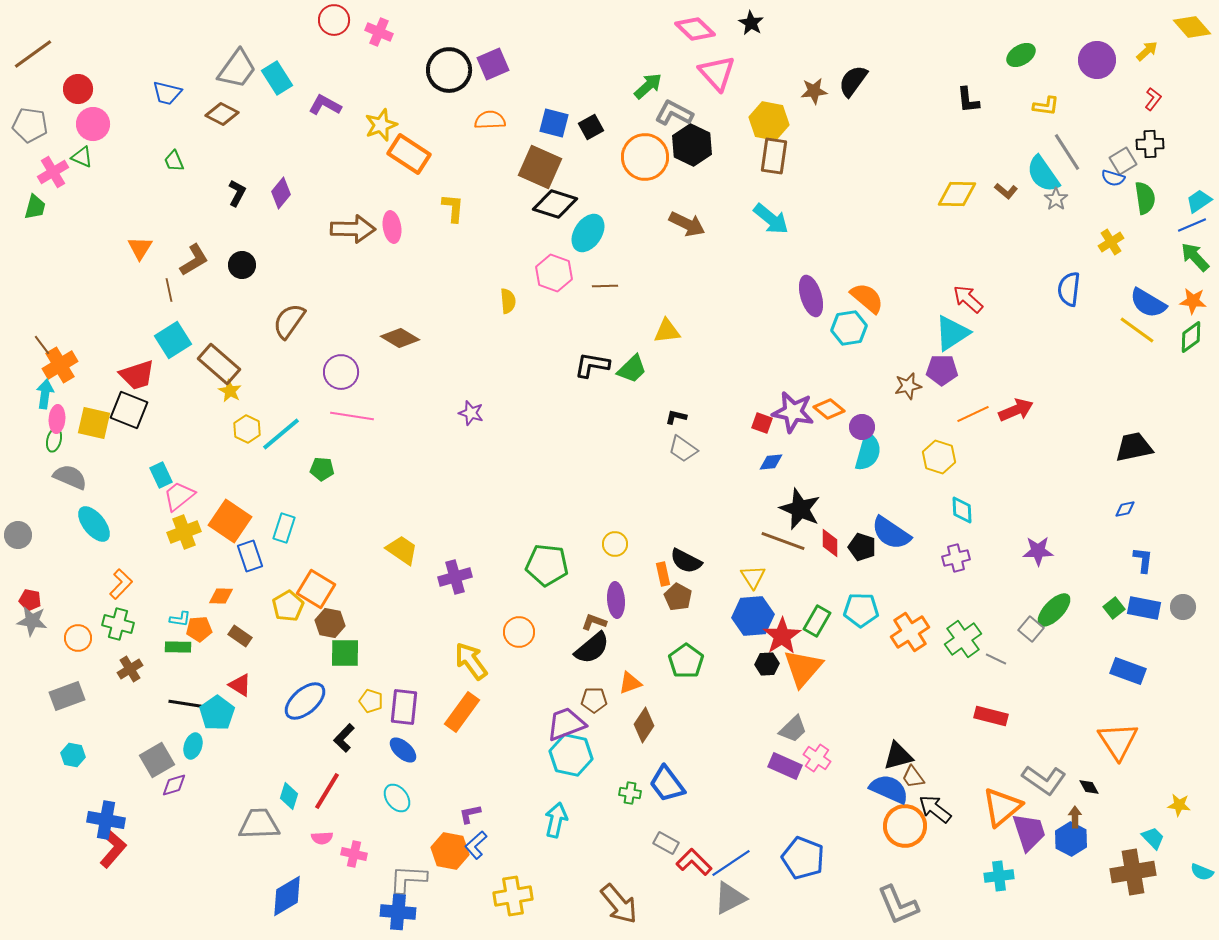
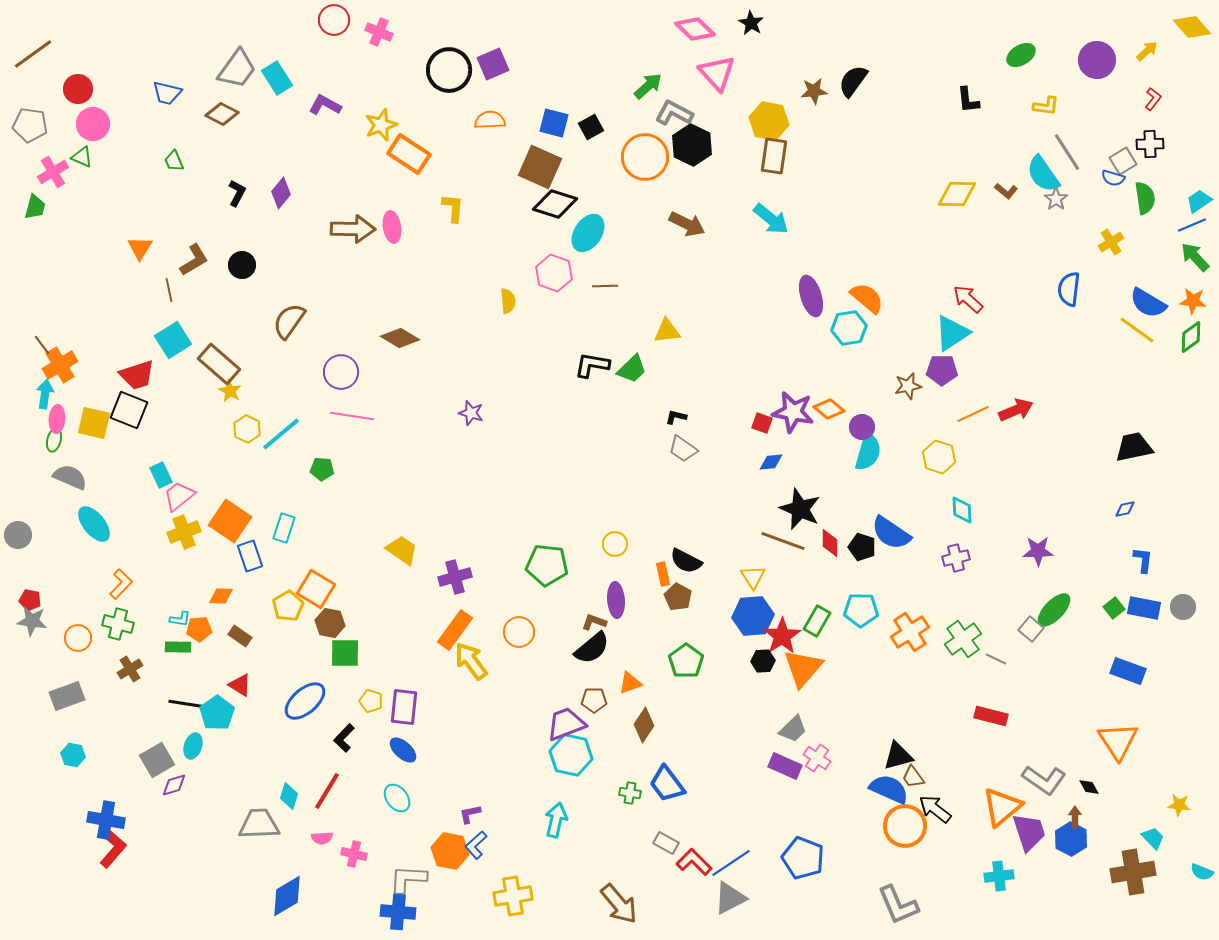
black hexagon at (767, 664): moved 4 px left, 3 px up
orange rectangle at (462, 712): moved 7 px left, 82 px up
